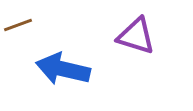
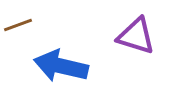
blue arrow: moved 2 px left, 3 px up
